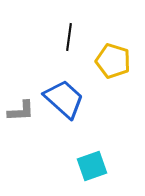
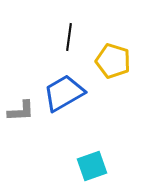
blue trapezoid: moved 6 px up; rotated 72 degrees counterclockwise
